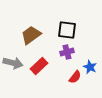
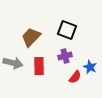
black square: rotated 12 degrees clockwise
brown trapezoid: moved 2 px down; rotated 10 degrees counterclockwise
purple cross: moved 2 px left, 4 px down
red rectangle: rotated 48 degrees counterclockwise
